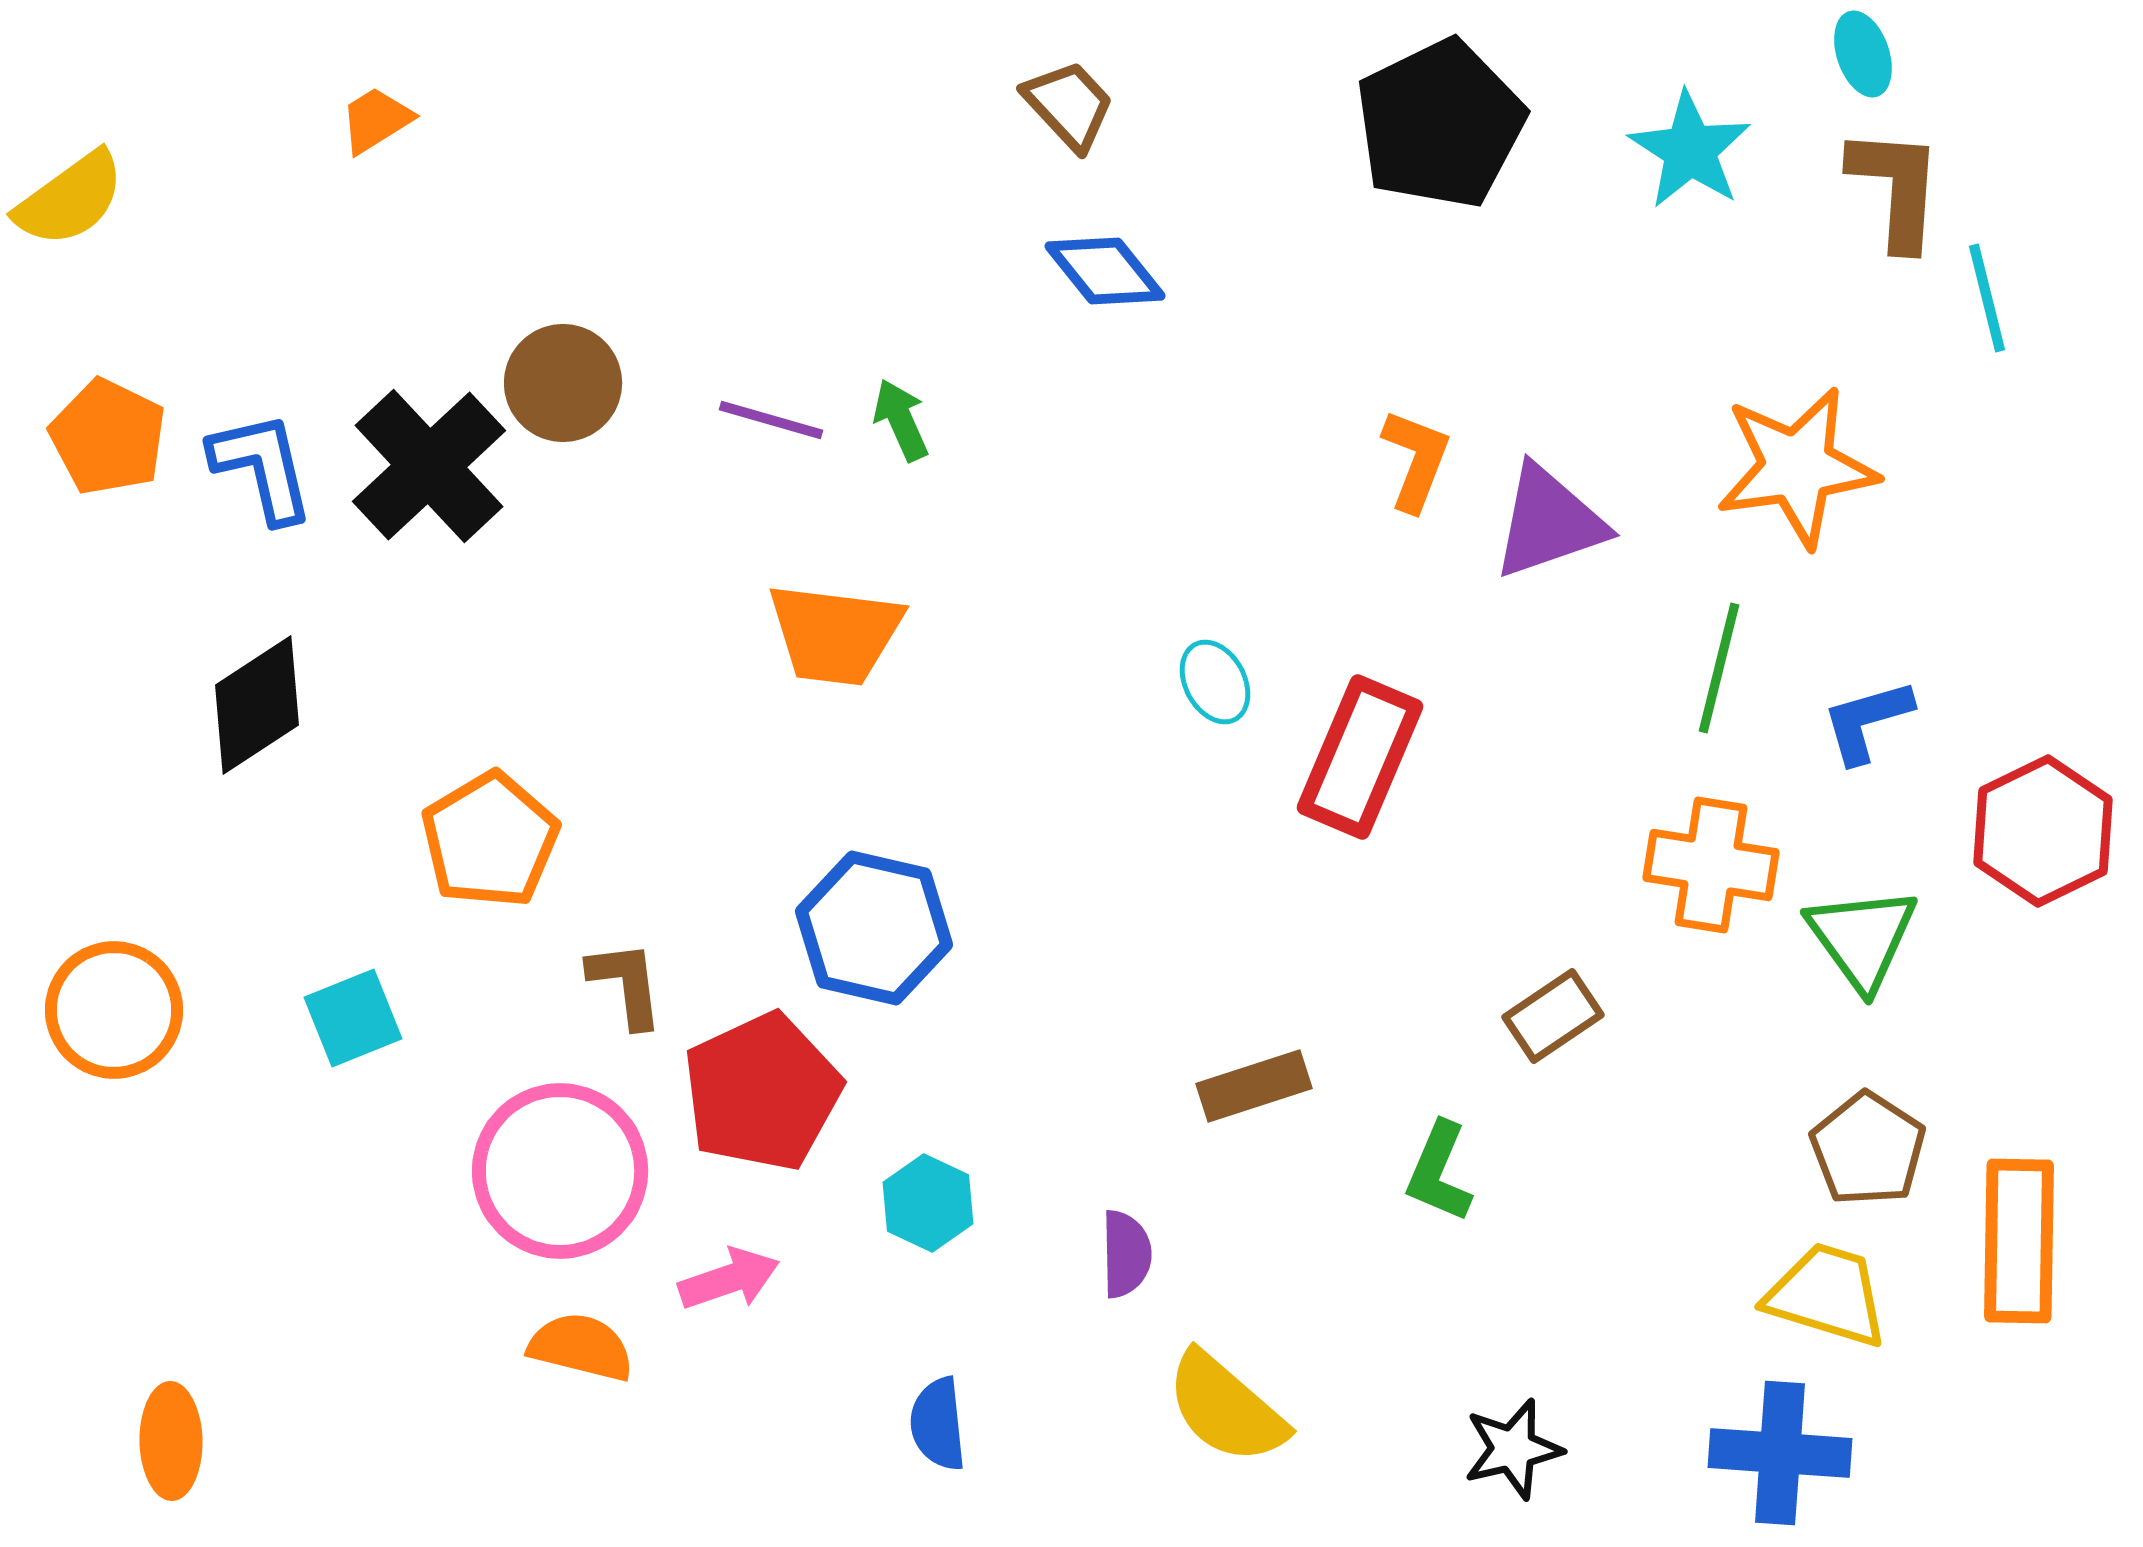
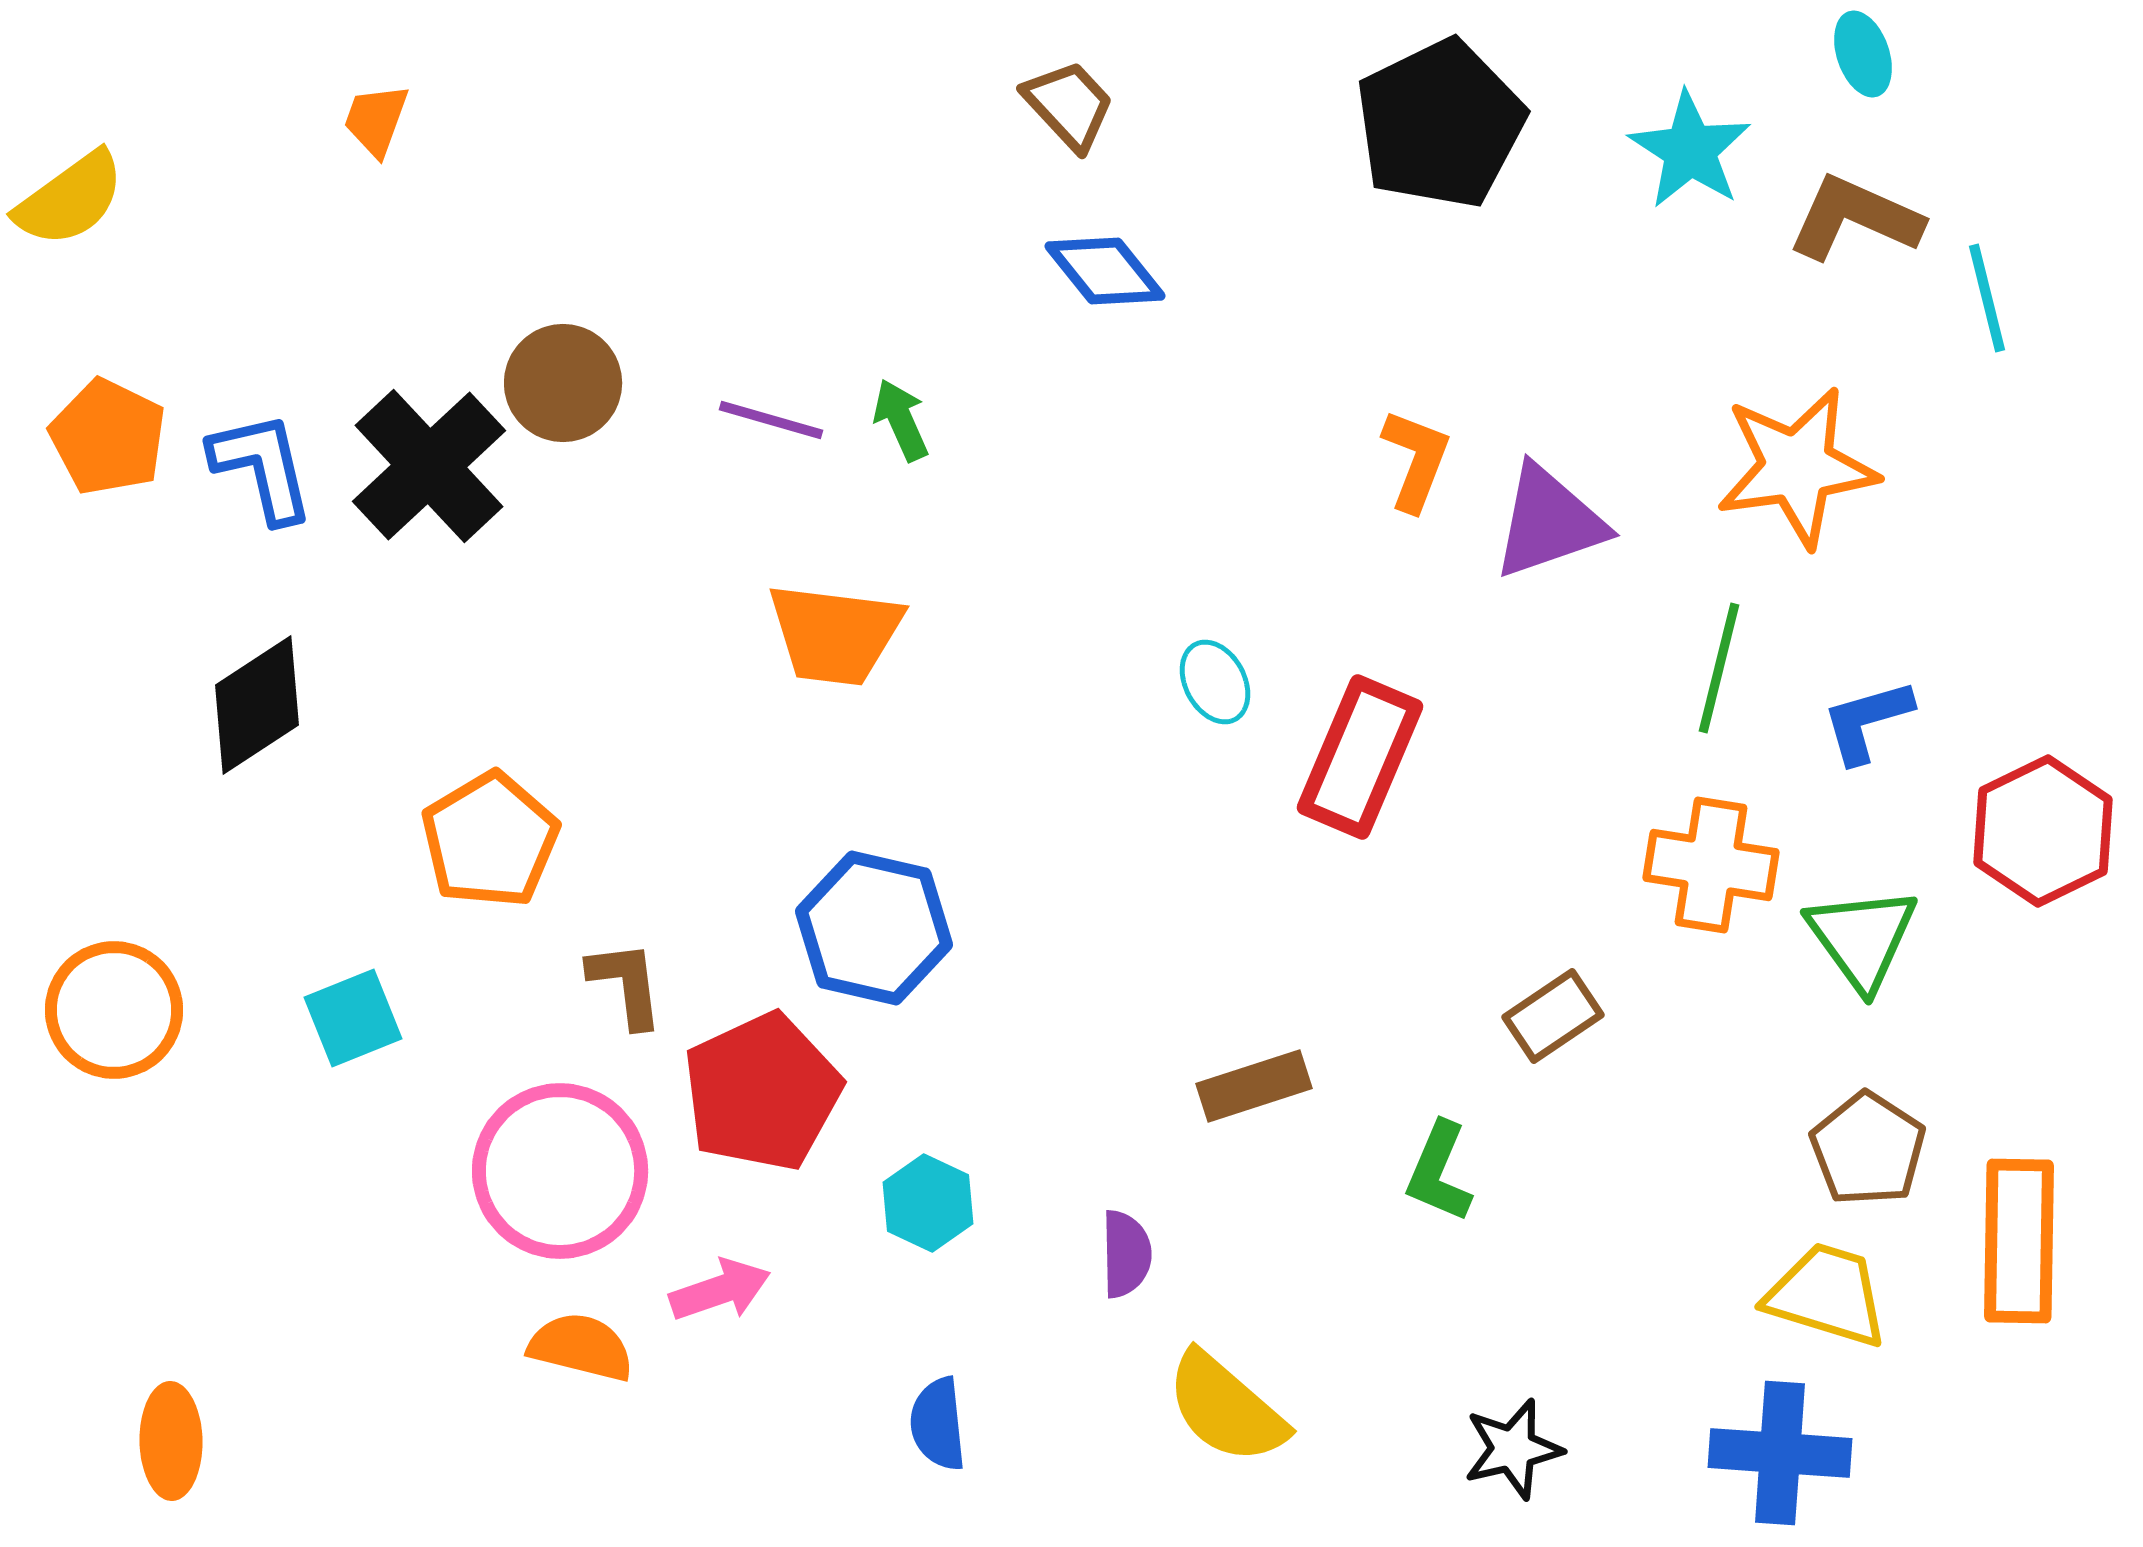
orange trapezoid at (376, 120): rotated 38 degrees counterclockwise
brown L-shape at (1896, 188): moved 41 px left, 30 px down; rotated 70 degrees counterclockwise
pink arrow at (729, 1279): moved 9 px left, 11 px down
